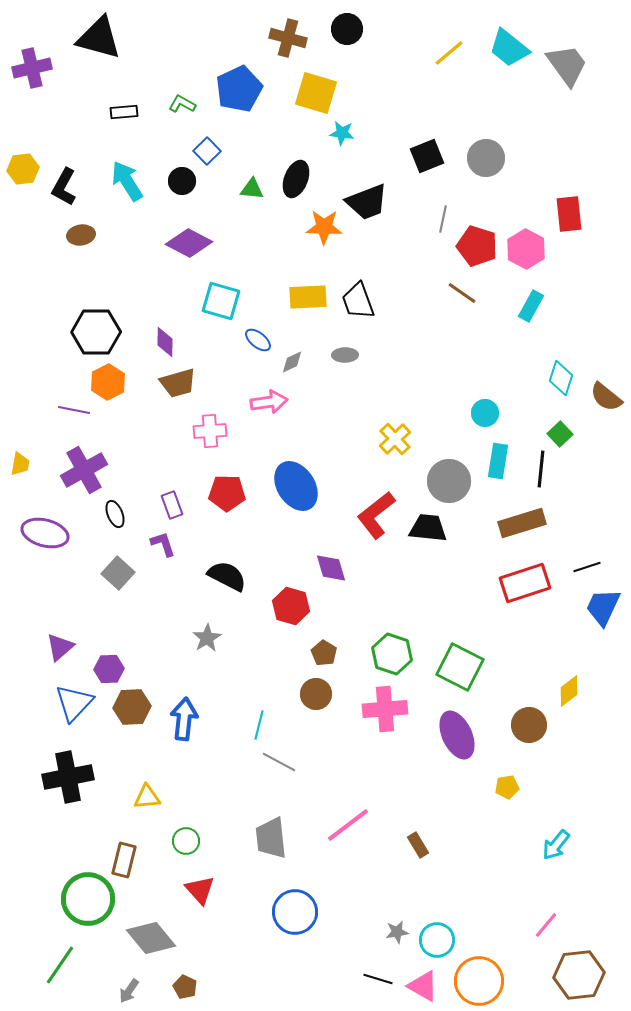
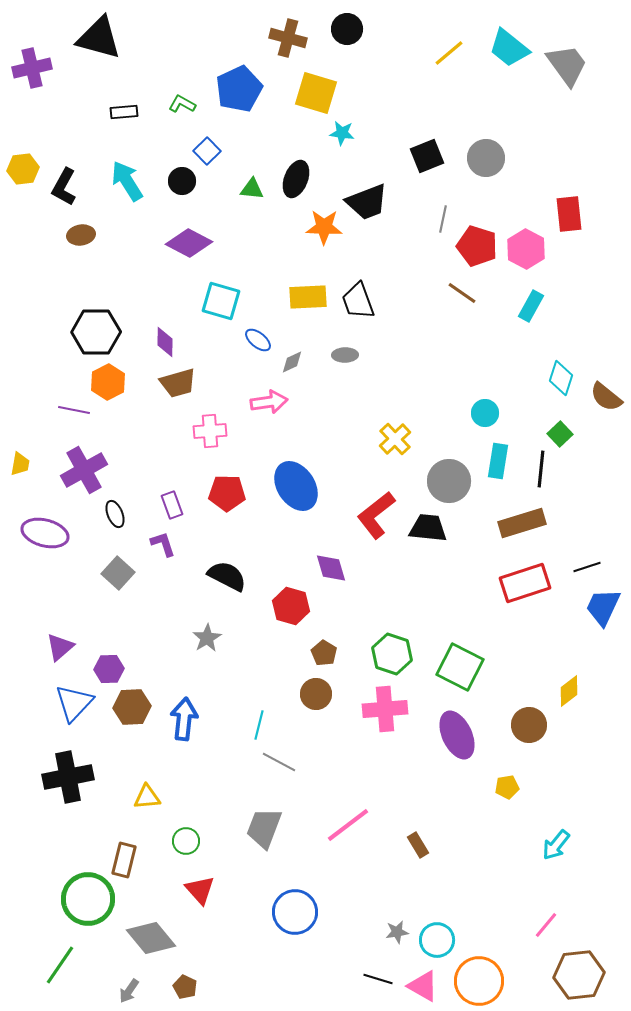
gray trapezoid at (271, 838): moved 7 px left, 10 px up; rotated 27 degrees clockwise
